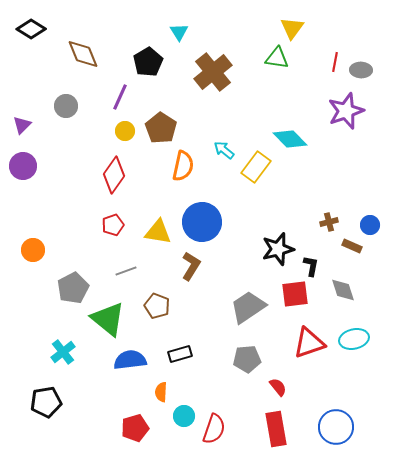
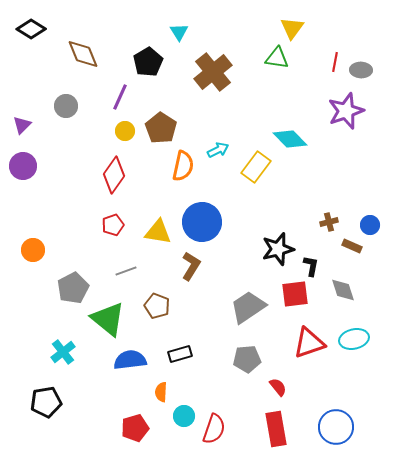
cyan arrow at (224, 150): moved 6 px left; rotated 115 degrees clockwise
